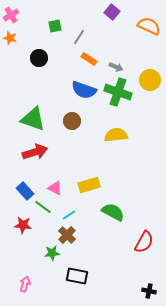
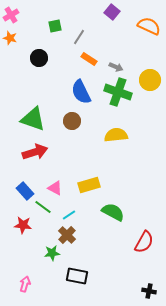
blue semicircle: moved 3 px left, 2 px down; rotated 45 degrees clockwise
